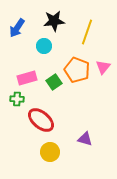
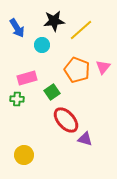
blue arrow: rotated 66 degrees counterclockwise
yellow line: moved 6 px left, 2 px up; rotated 30 degrees clockwise
cyan circle: moved 2 px left, 1 px up
green square: moved 2 px left, 10 px down
red ellipse: moved 25 px right; rotated 8 degrees clockwise
yellow circle: moved 26 px left, 3 px down
